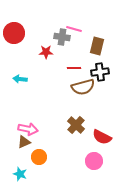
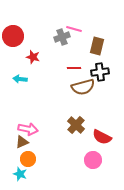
red circle: moved 1 px left, 3 px down
gray cross: rotated 28 degrees counterclockwise
red star: moved 13 px left, 5 px down; rotated 16 degrees clockwise
brown triangle: moved 2 px left
orange circle: moved 11 px left, 2 px down
pink circle: moved 1 px left, 1 px up
